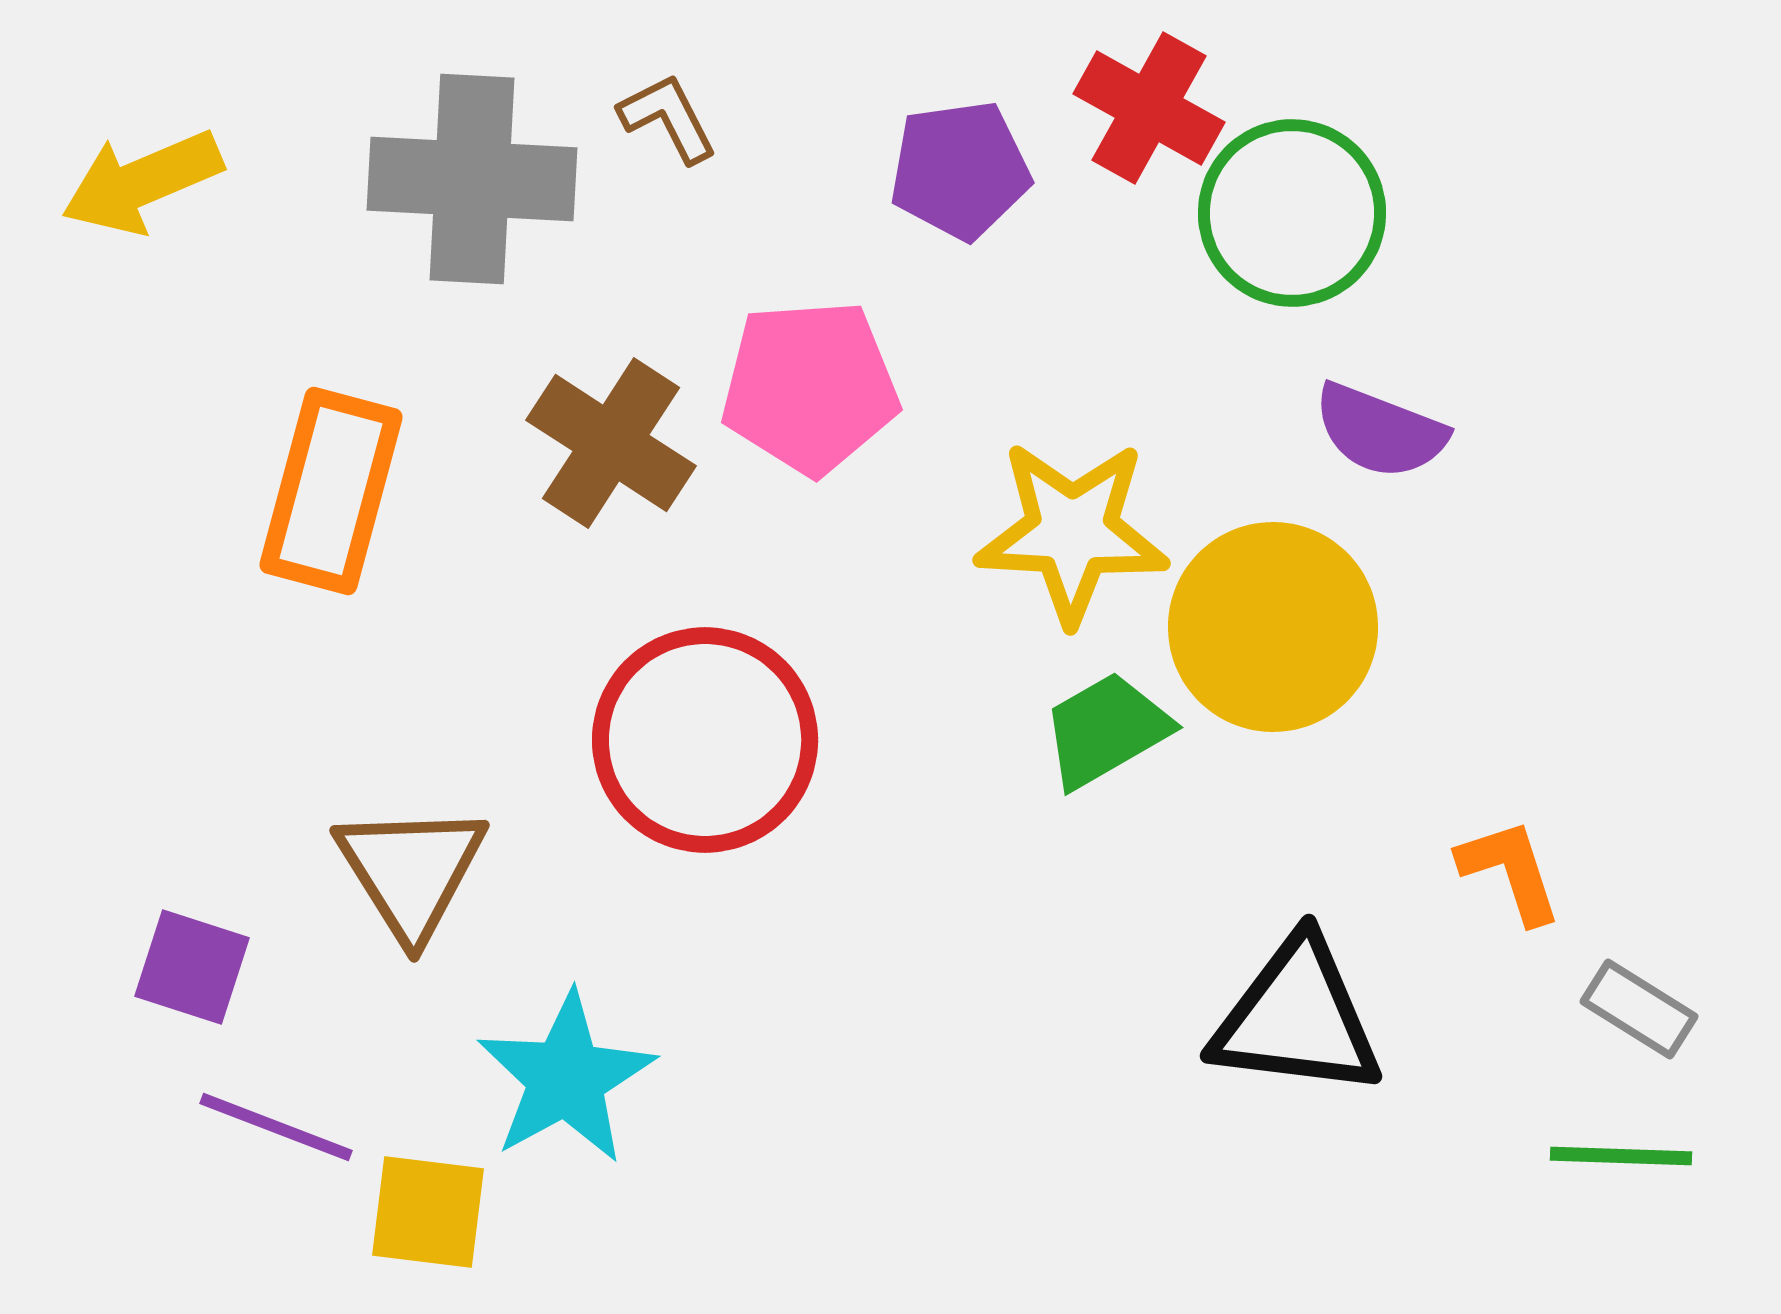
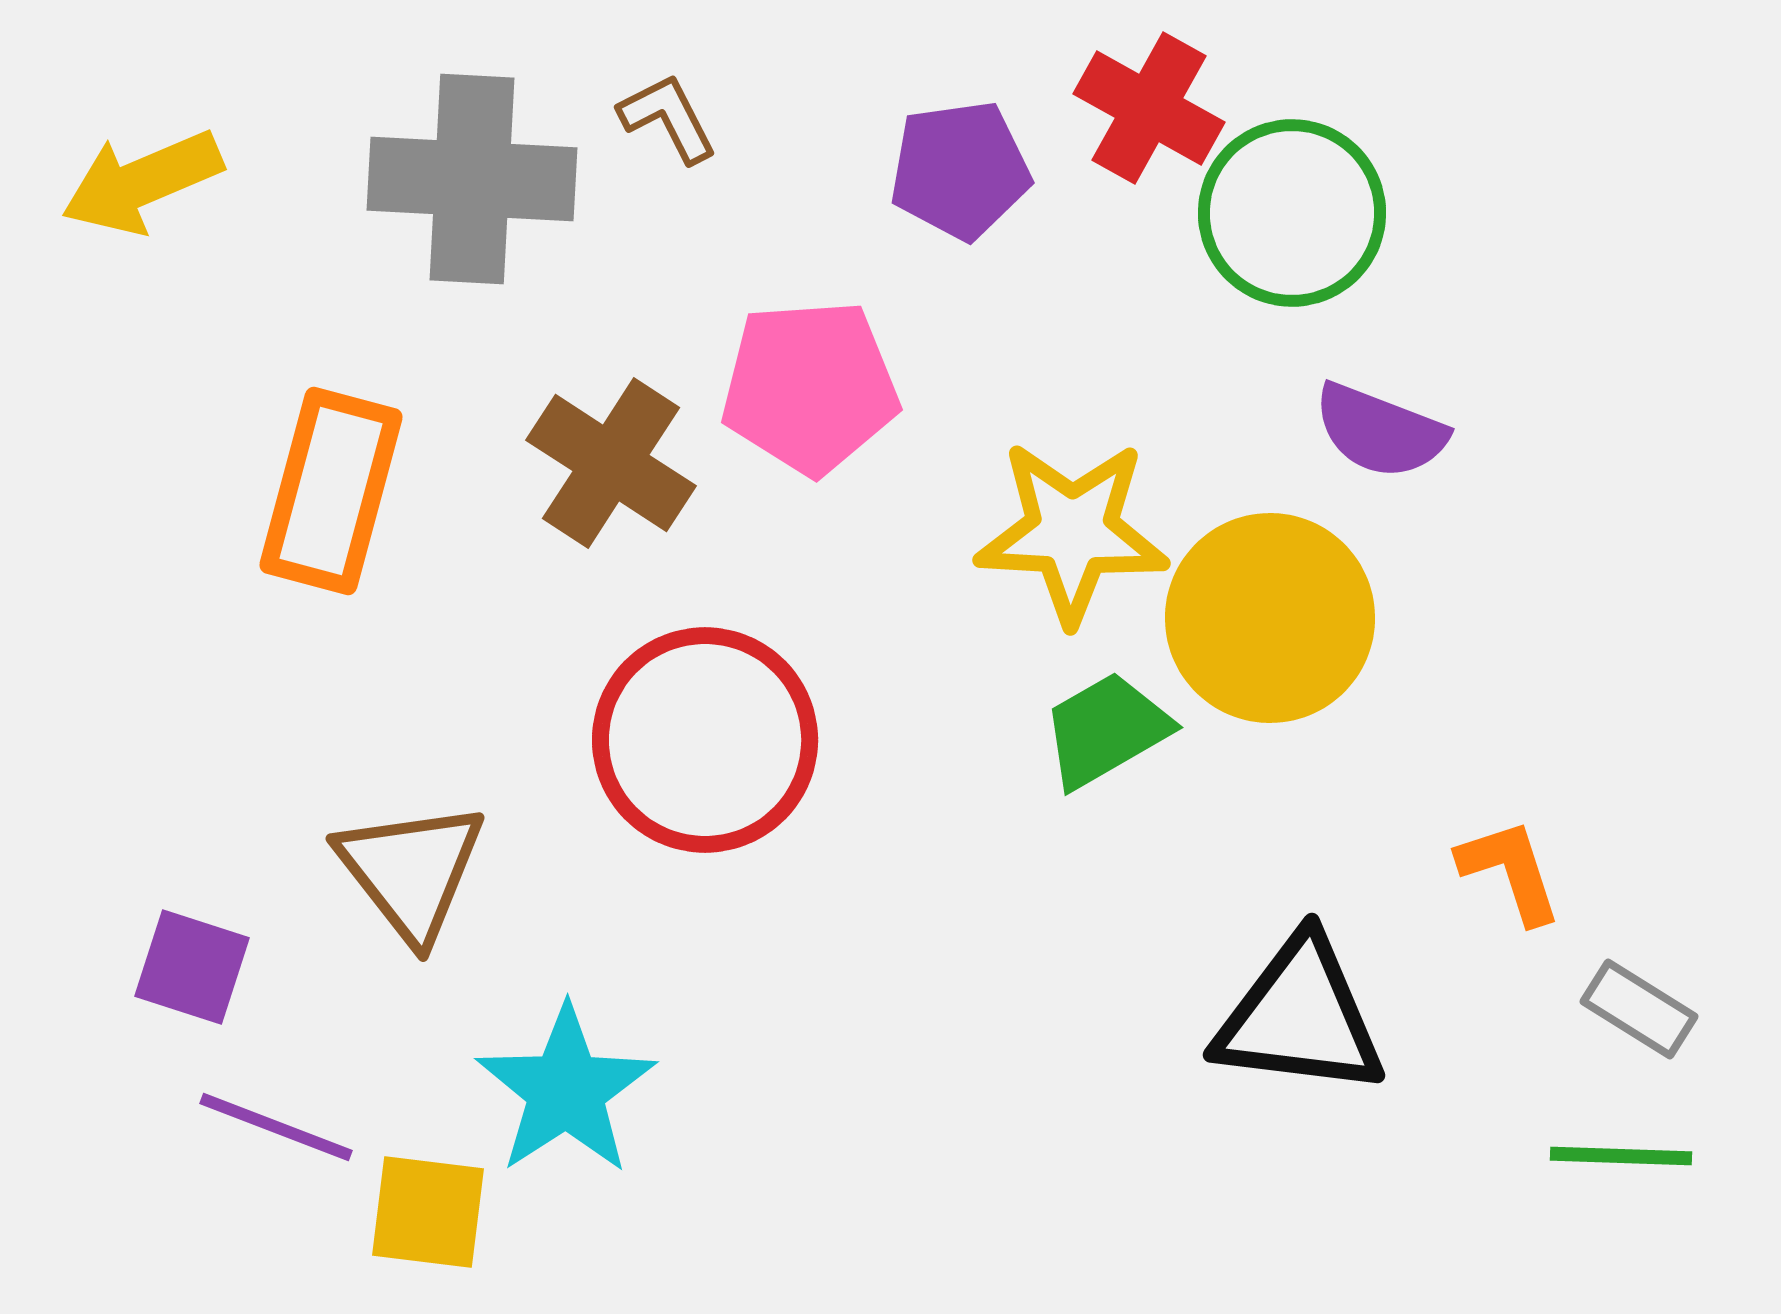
brown cross: moved 20 px down
yellow circle: moved 3 px left, 9 px up
brown triangle: rotated 6 degrees counterclockwise
black triangle: moved 3 px right, 1 px up
cyan star: moved 12 px down; rotated 4 degrees counterclockwise
